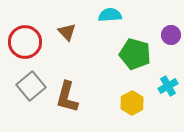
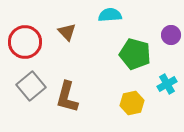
cyan cross: moved 1 px left, 2 px up
yellow hexagon: rotated 15 degrees clockwise
